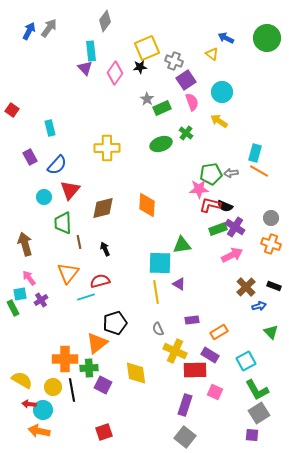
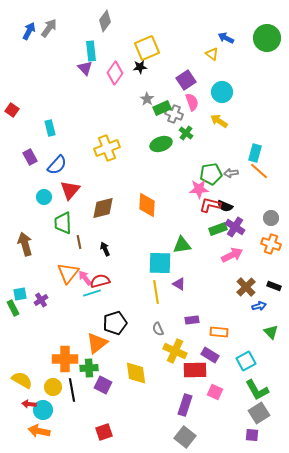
gray cross at (174, 61): moved 53 px down
yellow cross at (107, 148): rotated 20 degrees counterclockwise
orange line at (259, 171): rotated 12 degrees clockwise
pink arrow at (29, 278): moved 56 px right
cyan line at (86, 297): moved 6 px right, 4 px up
orange rectangle at (219, 332): rotated 36 degrees clockwise
